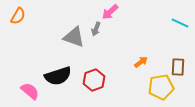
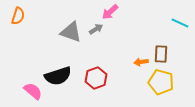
orange semicircle: rotated 12 degrees counterclockwise
gray arrow: rotated 144 degrees counterclockwise
gray triangle: moved 3 px left, 5 px up
orange arrow: rotated 152 degrees counterclockwise
brown rectangle: moved 17 px left, 13 px up
red hexagon: moved 2 px right, 2 px up
yellow pentagon: moved 5 px up; rotated 25 degrees clockwise
pink semicircle: moved 3 px right
